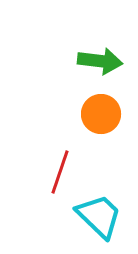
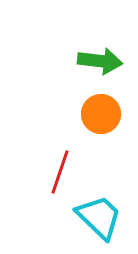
cyan trapezoid: moved 1 px down
